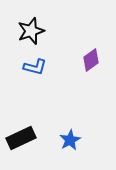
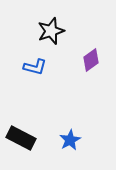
black star: moved 20 px right
black rectangle: rotated 52 degrees clockwise
